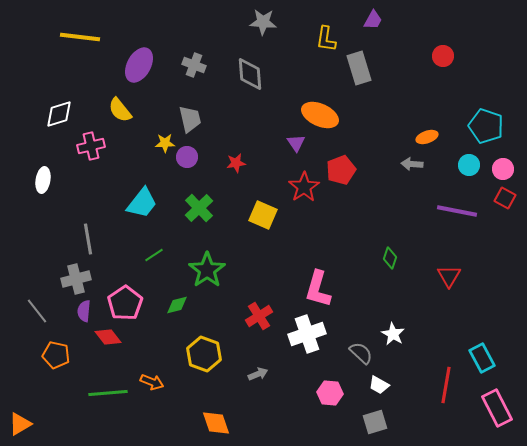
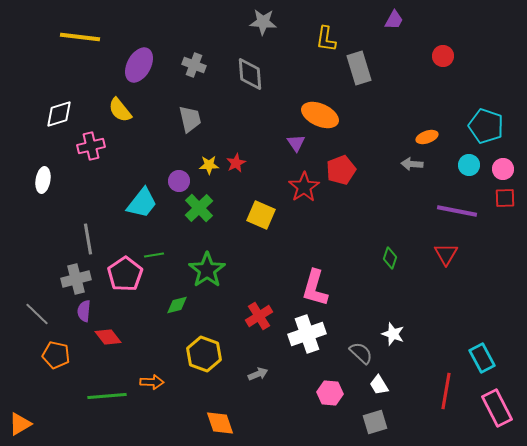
purple trapezoid at (373, 20): moved 21 px right
yellow star at (165, 143): moved 44 px right, 22 px down
purple circle at (187, 157): moved 8 px left, 24 px down
red star at (236, 163): rotated 18 degrees counterclockwise
red square at (505, 198): rotated 30 degrees counterclockwise
yellow square at (263, 215): moved 2 px left
green line at (154, 255): rotated 24 degrees clockwise
red triangle at (449, 276): moved 3 px left, 22 px up
pink L-shape at (318, 289): moved 3 px left, 1 px up
pink pentagon at (125, 303): moved 29 px up
gray line at (37, 311): moved 3 px down; rotated 8 degrees counterclockwise
white star at (393, 334): rotated 10 degrees counterclockwise
orange arrow at (152, 382): rotated 20 degrees counterclockwise
white trapezoid at (379, 385): rotated 30 degrees clockwise
red line at (446, 385): moved 6 px down
green line at (108, 393): moved 1 px left, 3 px down
orange diamond at (216, 423): moved 4 px right
